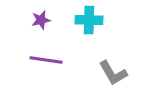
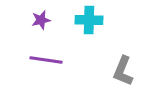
gray L-shape: moved 10 px right, 2 px up; rotated 52 degrees clockwise
